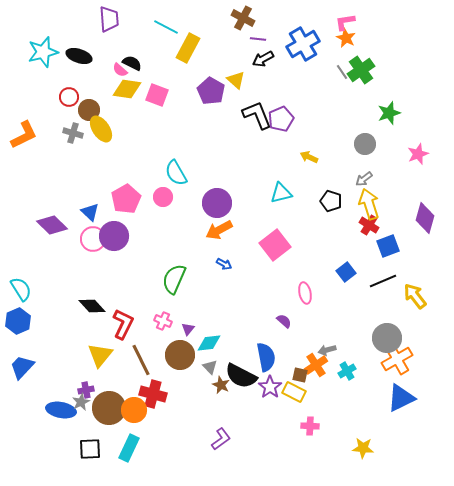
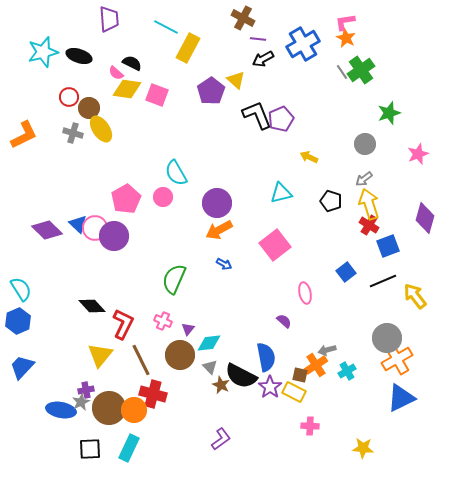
pink semicircle at (120, 70): moved 4 px left, 3 px down
purple pentagon at (211, 91): rotated 8 degrees clockwise
brown circle at (89, 110): moved 2 px up
blue triangle at (90, 212): moved 12 px left, 12 px down
purple diamond at (52, 225): moved 5 px left, 5 px down
pink circle at (93, 239): moved 2 px right, 11 px up
